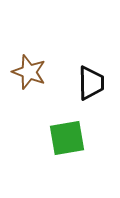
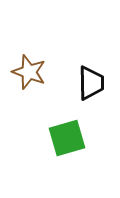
green square: rotated 6 degrees counterclockwise
